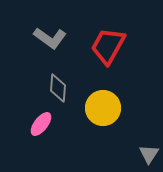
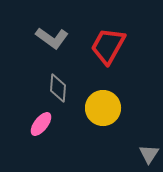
gray L-shape: moved 2 px right
